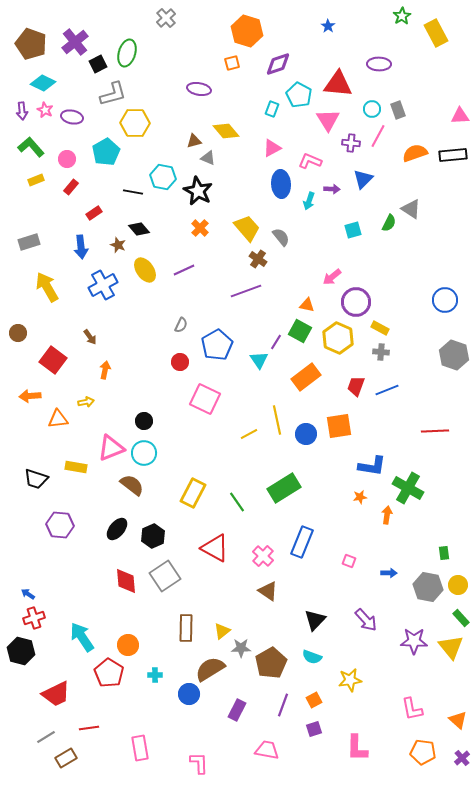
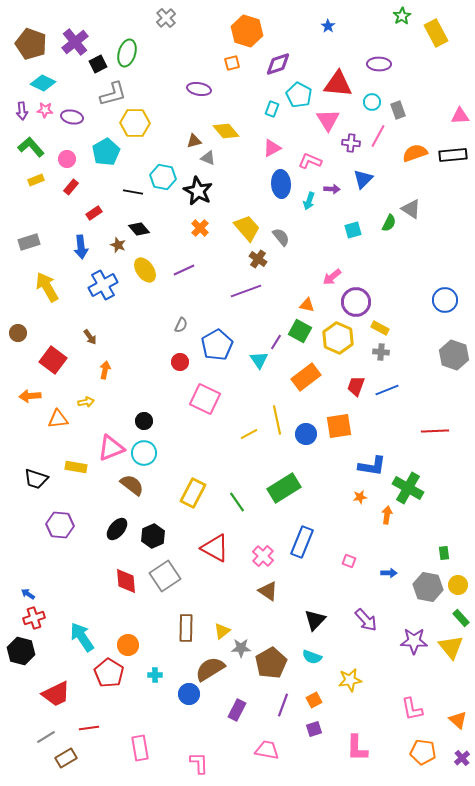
cyan circle at (372, 109): moved 7 px up
pink star at (45, 110): rotated 21 degrees counterclockwise
